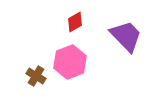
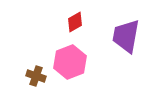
purple trapezoid: rotated 126 degrees counterclockwise
brown cross: rotated 12 degrees counterclockwise
